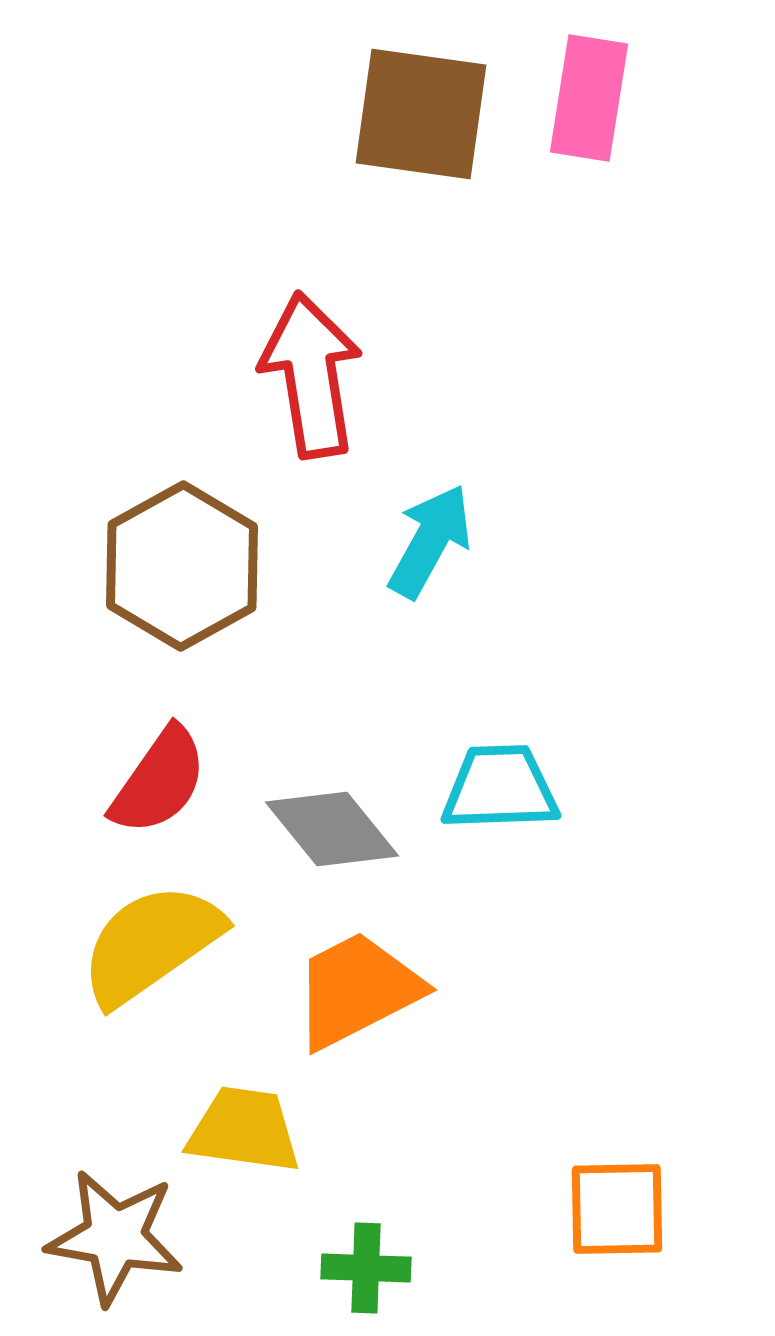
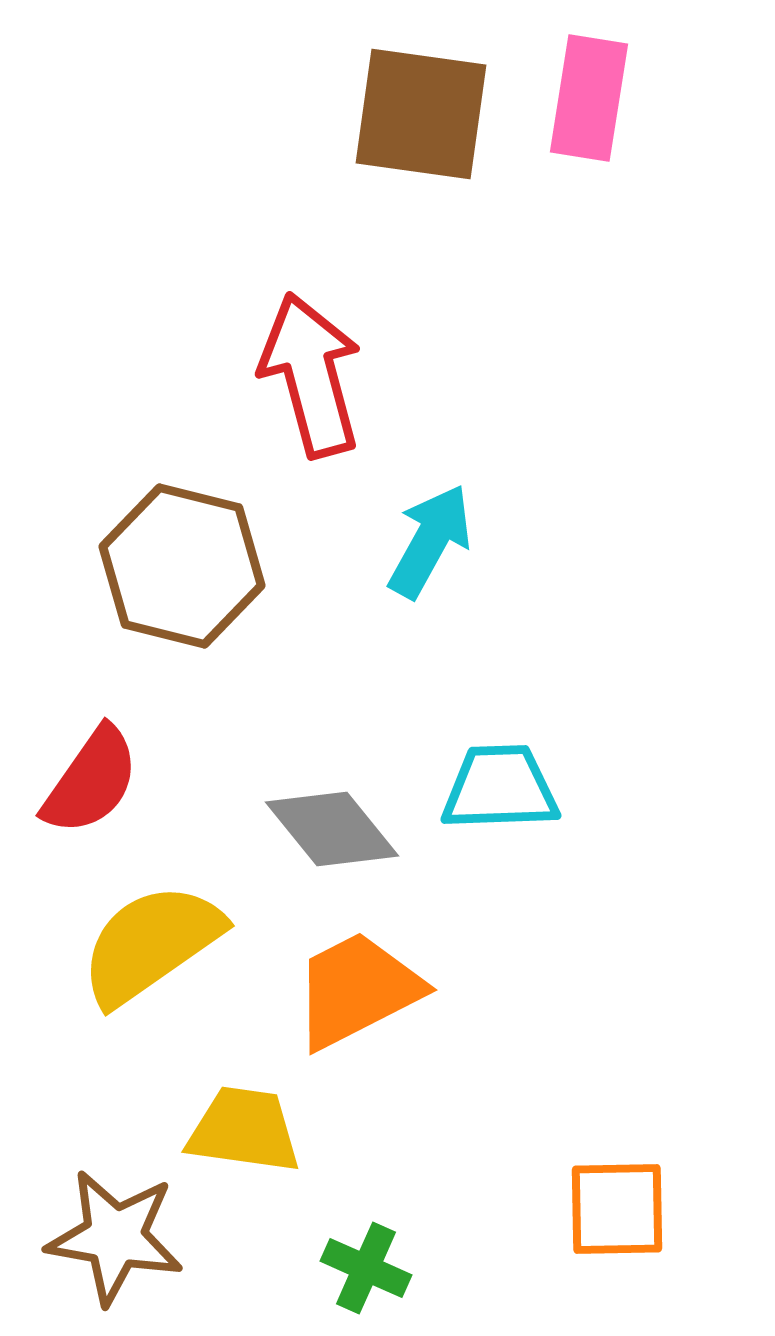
red arrow: rotated 6 degrees counterclockwise
brown hexagon: rotated 17 degrees counterclockwise
red semicircle: moved 68 px left
green cross: rotated 22 degrees clockwise
